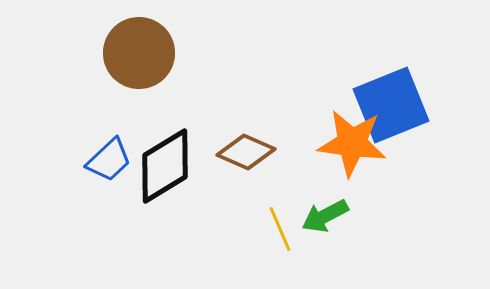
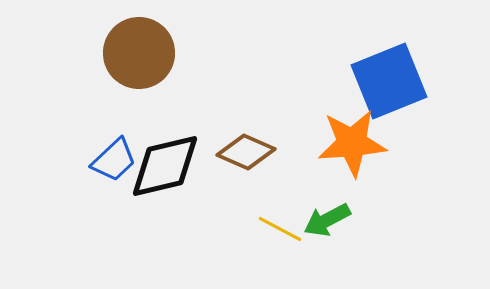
blue square: moved 2 px left, 24 px up
orange star: rotated 12 degrees counterclockwise
blue trapezoid: moved 5 px right
black diamond: rotated 18 degrees clockwise
green arrow: moved 2 px right, 4 px down
yellow line: rotated 39 degrees counterclockwise
